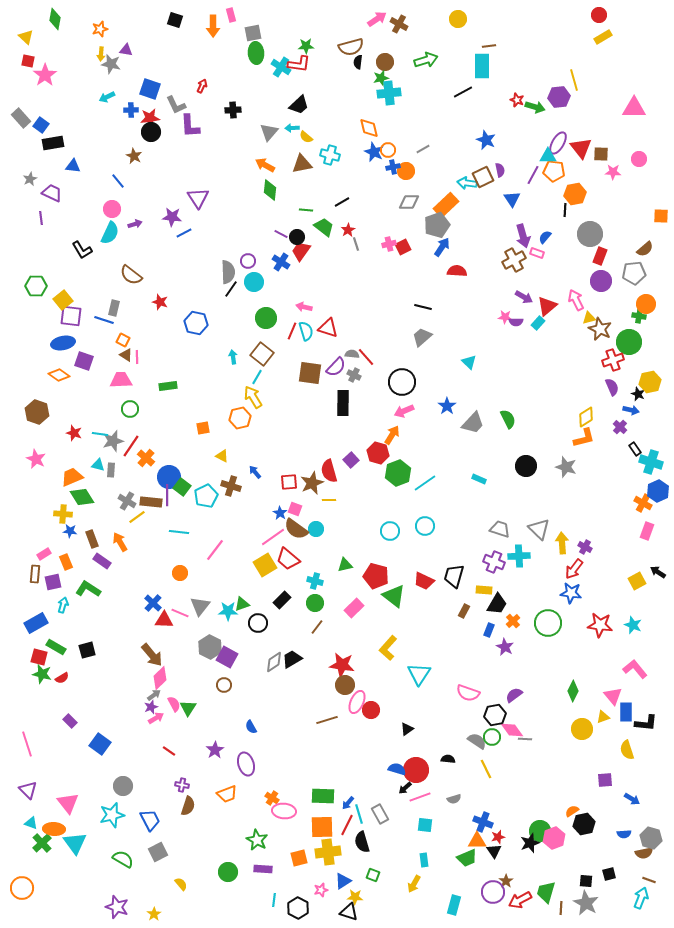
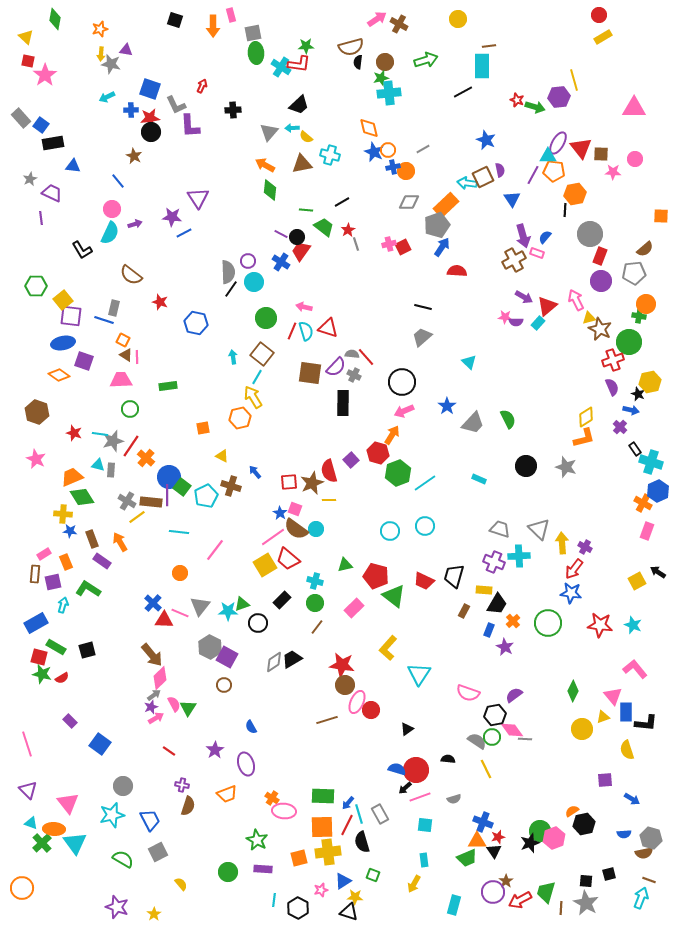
pink circle at (639, 159): moved 4 px left
